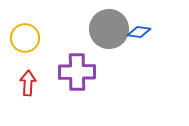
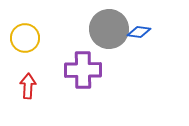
purple cross: moved 6 px right, 2 px up
red arrow: moved 3 px down
